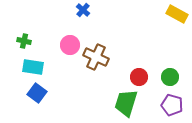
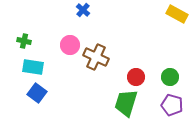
red circle: moved 3 px left
